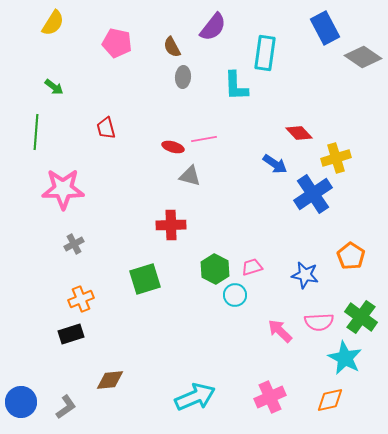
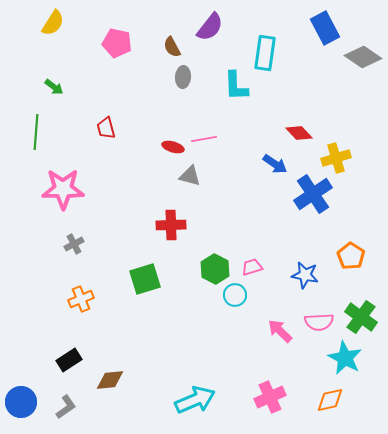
purple semicircle: moved 3 px left
black rectangle: moved 2 px left, 26 px down; rotated 15 degrees counterclockwise
cyan arrow: moved 3 px down
